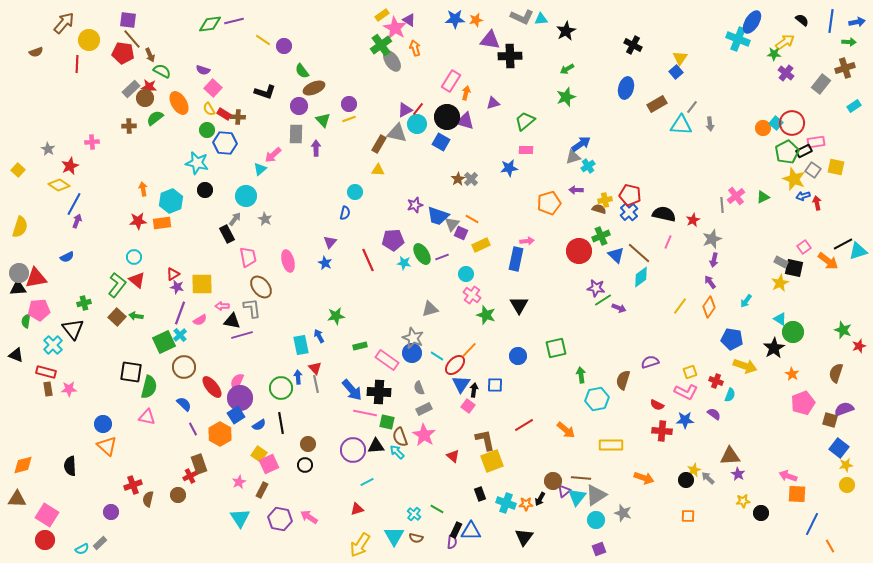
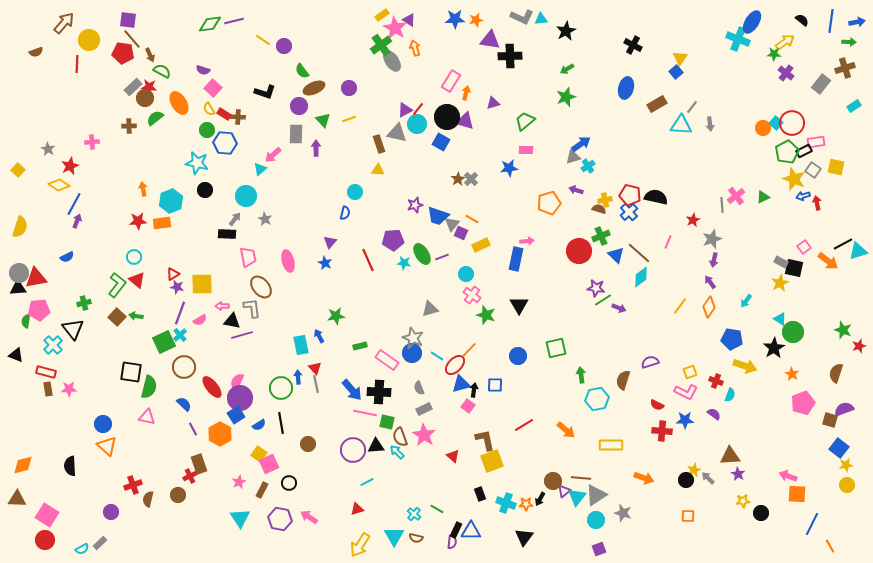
gray rectangle at (131, 89): moved 2 px right, 2 px up
purple circle at (349, 104): moved 16 px up
brown rectangle at (379, 144): rotated 48 degrees counterclockwise
purple arrow at (576, 190): rotated 16 degrees clockwise
black semicircle at (664, 214): moved 8 px left, 17 px up
black rectangle at (227, 234): rotated 60 degrees counterclockwise
blue triangle at (461, 384): rotated 42 degrees clockwise
black circle at (305, 465): moved 16 px left, 18 px down
